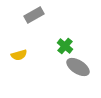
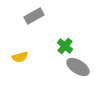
gray rectangle: moved 1 px down
yellow semicircle: moved 1 px right, 2 px down
